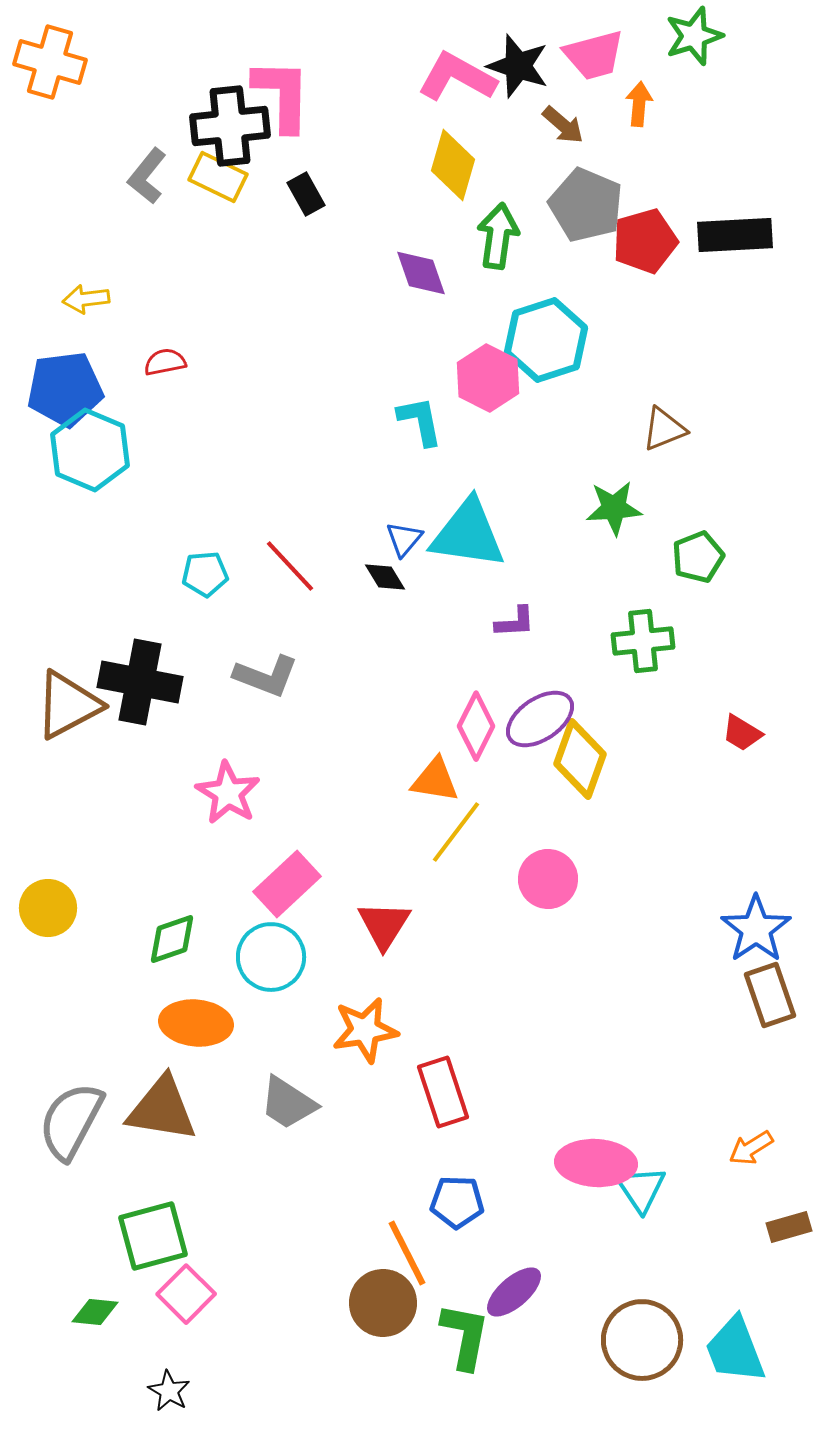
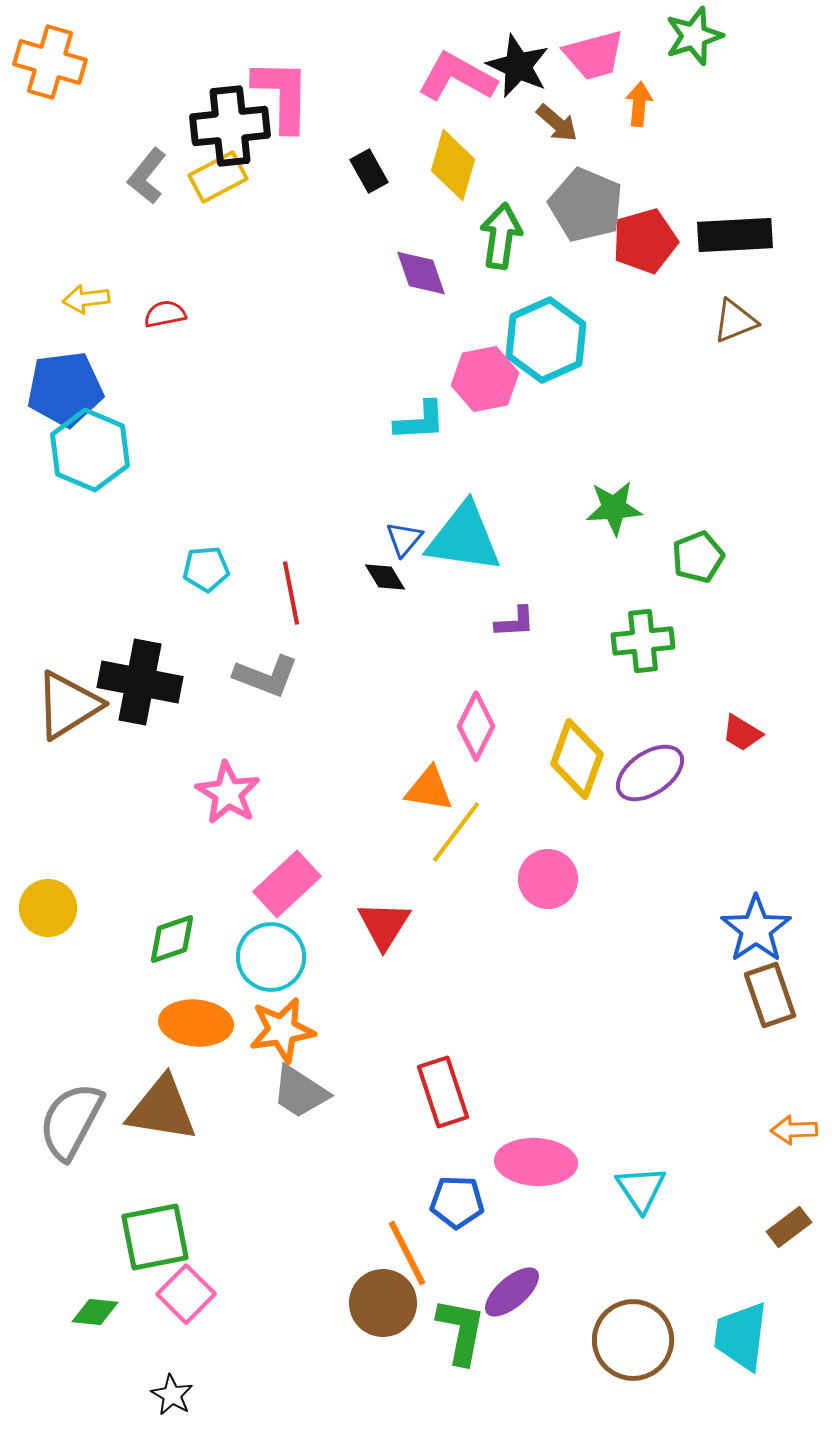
black star at (518, 66): rotated 6 degrees clockwise
brown arrow at (563, 125): moved 6 px left, 2 px up
yellow rectangle at (218, 177): rotated 54 degrees counterclockwise
black rectangle at (306, 194): moved 63 px right, 23 px up
green arrow at (498, 236): moved 3 px right
cyan hexagon at (546, 340): rotated 6 degrees counterclockwise
red semicircle at (165, 362): moved 48 px up
pink hexagon at (488, 378): moved 3 px left, 1 px down; rotated 22 degrees clockwise
cyan L-shape at (420, 421): rotated 98 degrees clockwise
brown triangle at (664, 429): moved 71 px right, 108 px up
cyan triangle at (468, 534): moved 4 px left, 4 px down
red line at (290, 566): moved 1 px right, 27 px down; rotated 32 degrees clockwise
cyan pentagon at (205, 574): moved 1 px right, 5 px up
brown triangle at (68, 705): rotated 4 degrees counterclockwise
purple ellipse at (540, 719): moved 110 px right, 54 px down
yellow diamond at (580, 759): moved 3 px left
orange triangle at (435, 780): moved 6 px left, 9 px down
orange star at (365, 1030): moved 83 px left
gray trapezoid at (288, 1103): moved 12 px right, 11 px up
orange arrow at (751, 1148): moved 43 px right, 18 px up; rotated 30 degrees clockwise
pink ellipse at (596, 1163): moved 60 px left, 1 px up
brown rectangle at (789, 1227): rotated 21 degrees counterclockwise
green square at (153, 1236): moved 2 px right, 1 px down; rotated 4 degrees clockwise
purple ellipse at (514, 1292): moved 2 px left
green L-shape at (465, 1336): moved 4 px left, 5 px up
brown circle at (642, 1340): moved 9 px left
cyan trapezoid at (735, 1350): moved 6 px right, 14 px up; rotated 28 degrees clockwise
black star at (169, 1391): moved 3 px right, 4 px down
